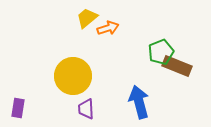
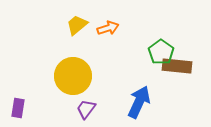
yellow trapezoid: moved 10 px left, 7 px down
green pentagon: rotated 15 degrees counterclockwise
brown rectangle: rotated 16 degrees counterclockwise
blue arrow: rotated 40 degrees clockwise
purple trapezoid: rotated 40 degrees clockwise
